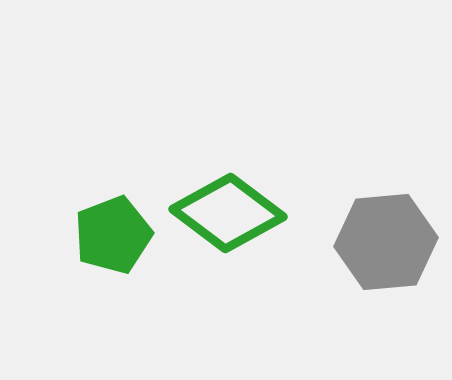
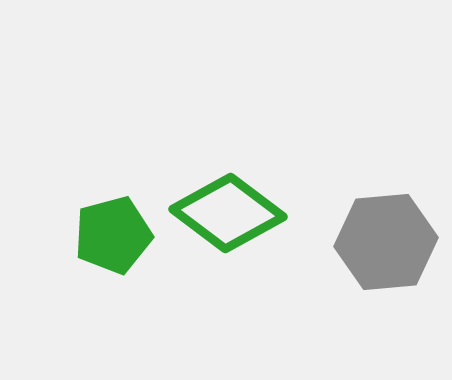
green pentagon: rotated 6 degrees clockwise
